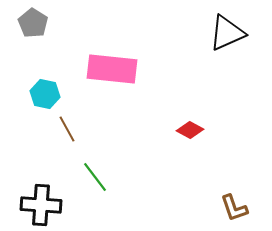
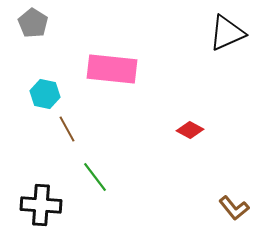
brown L-shape: rotated 20 degrees counterclockwise
